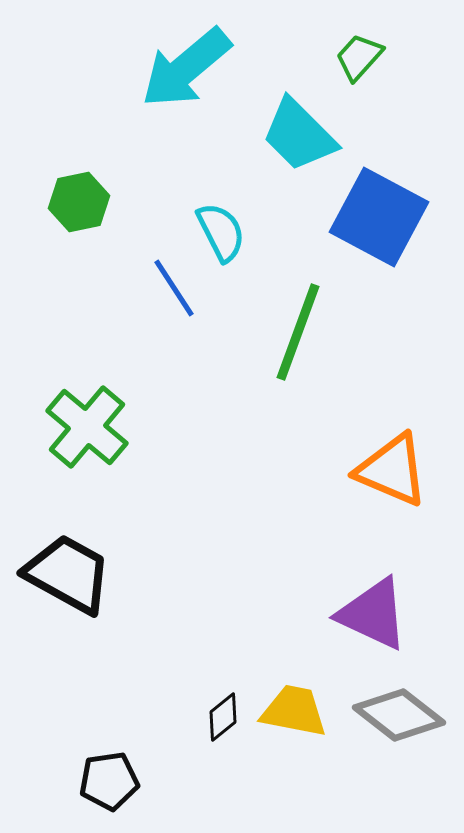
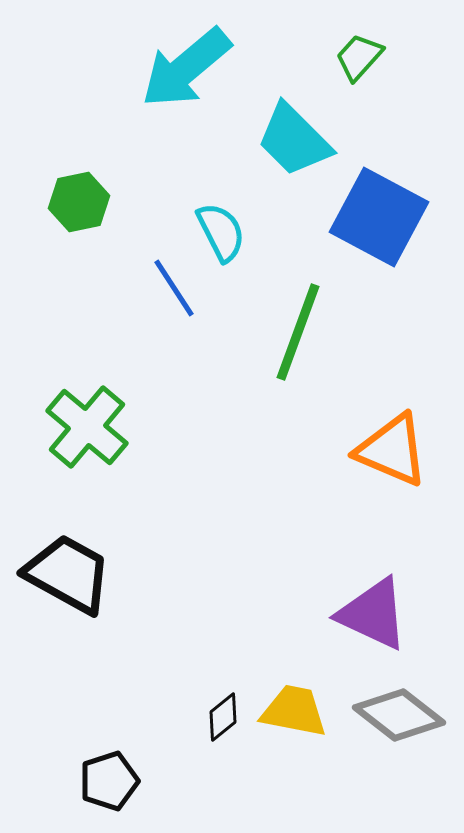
cyan trapezoid: moved 5 px left, 5 px down
orange triangle: moved 20 px up
black pentagon: rotated 10 degrees counterclockwise
